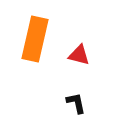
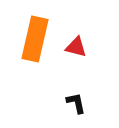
red triangle: moved 3 px left, 8 px up
